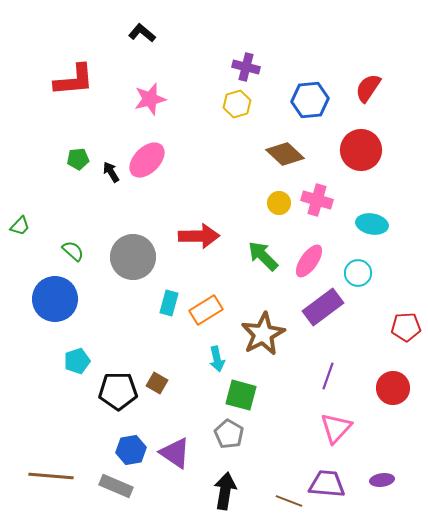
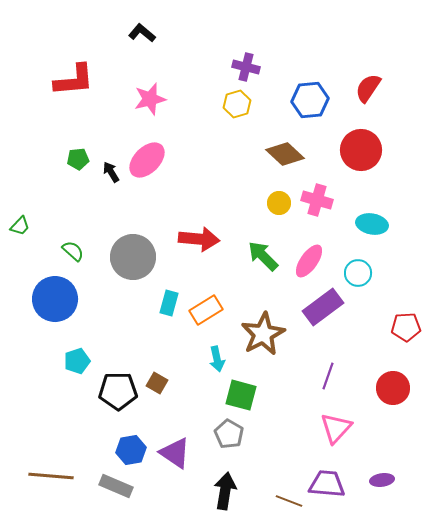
red arrow at (199, 236): moved 3 px down; rotated 6 degrees clockwise
